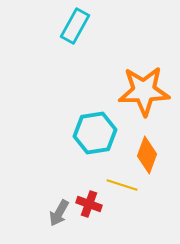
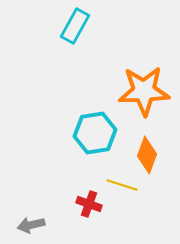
gray arrow: moved 28 px left, 12 px down; rotated 48 degrees clockwise
